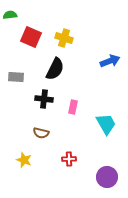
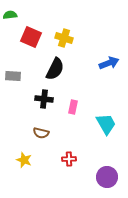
blue arrow: moved 1 px left, 2 px down
gray rectangle: moved 3 px left, 1 px up
